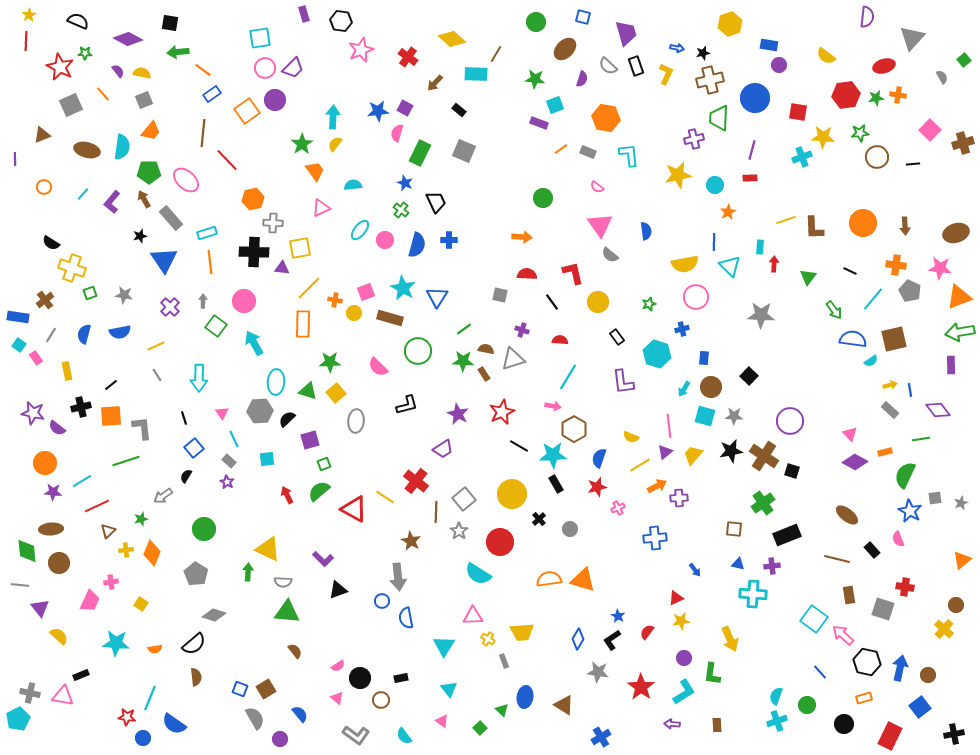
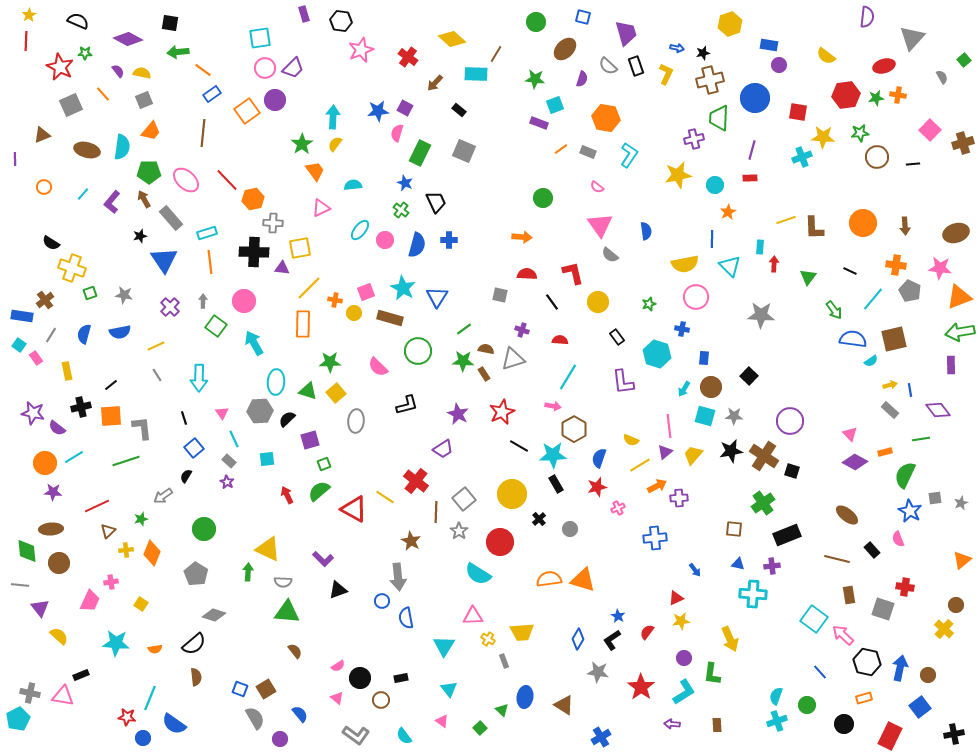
cyan L-shape at (629, 155): rotated 40 degrees clockwise
red line at (227, 160): moved 20 px down
blue line at (714, 242): moved 2 px left, 3 px up
blue rectangle at (18, 317): moved 4 px right, 1 px up
blue cross at (682, 329): rotated 24 degrees clockwise
yellow semicircle at (631, 437): moved 3 px down
cyan line at (82, 481): moved 8 px left, 24 px up
